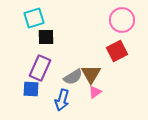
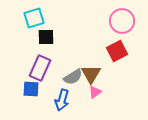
pink circle: moved 1 px down
